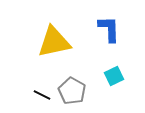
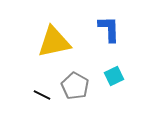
gray pentagon: moved 3 px right, 5 px up
